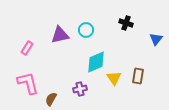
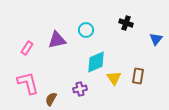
purple triangle: moved 3 px left, 5 px down
